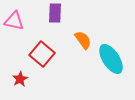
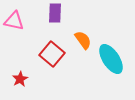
red square: moved 10 px right
